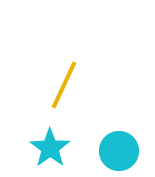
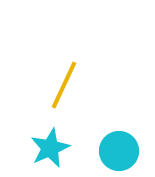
cyan star: rotated 12 degrees clockwise
